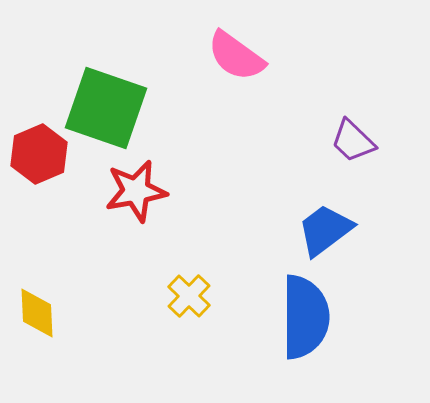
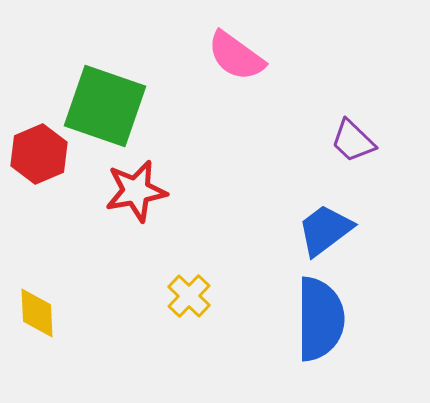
green square: moved 1 px left, 2 px up
blue semicircle: moved 15 px right, 2 px down
